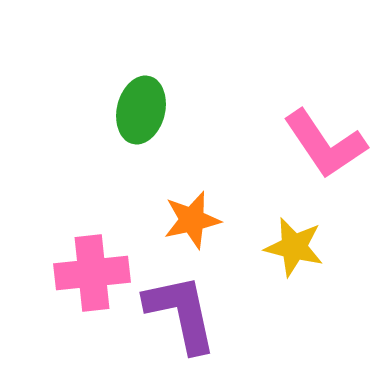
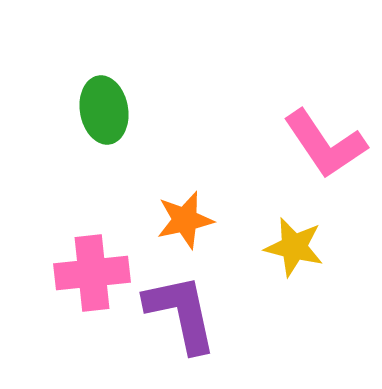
green ellipse: moved 37 px left; rotated 24 degrees counterclockwise
orange star: moved 7 px left
